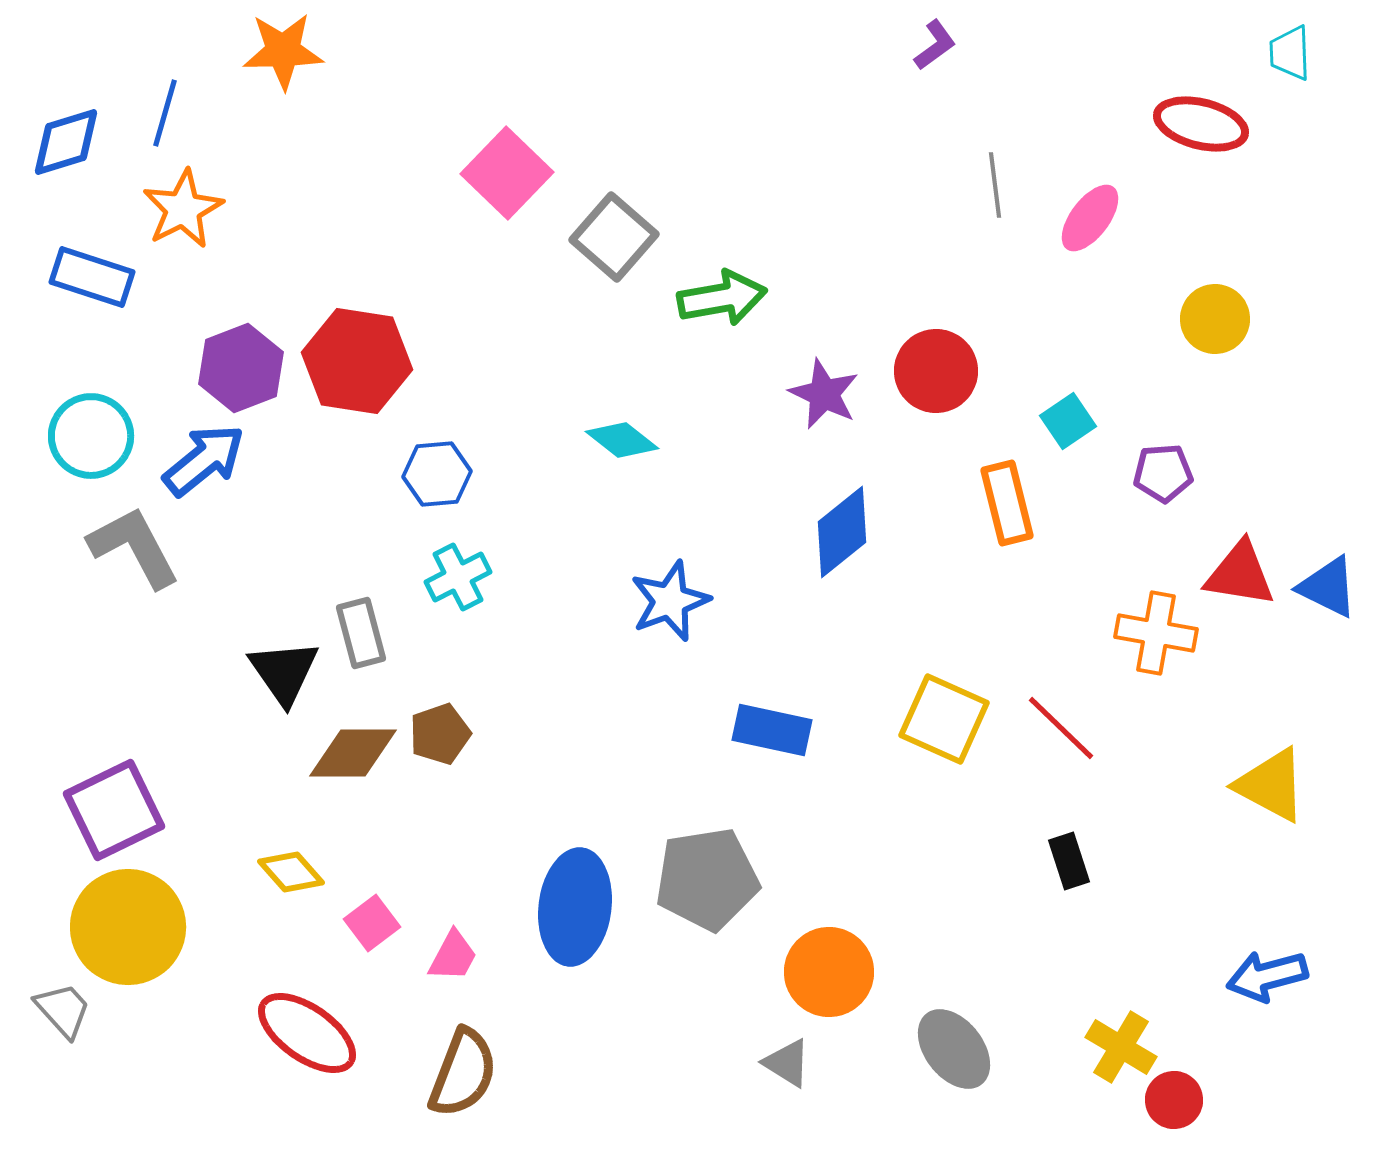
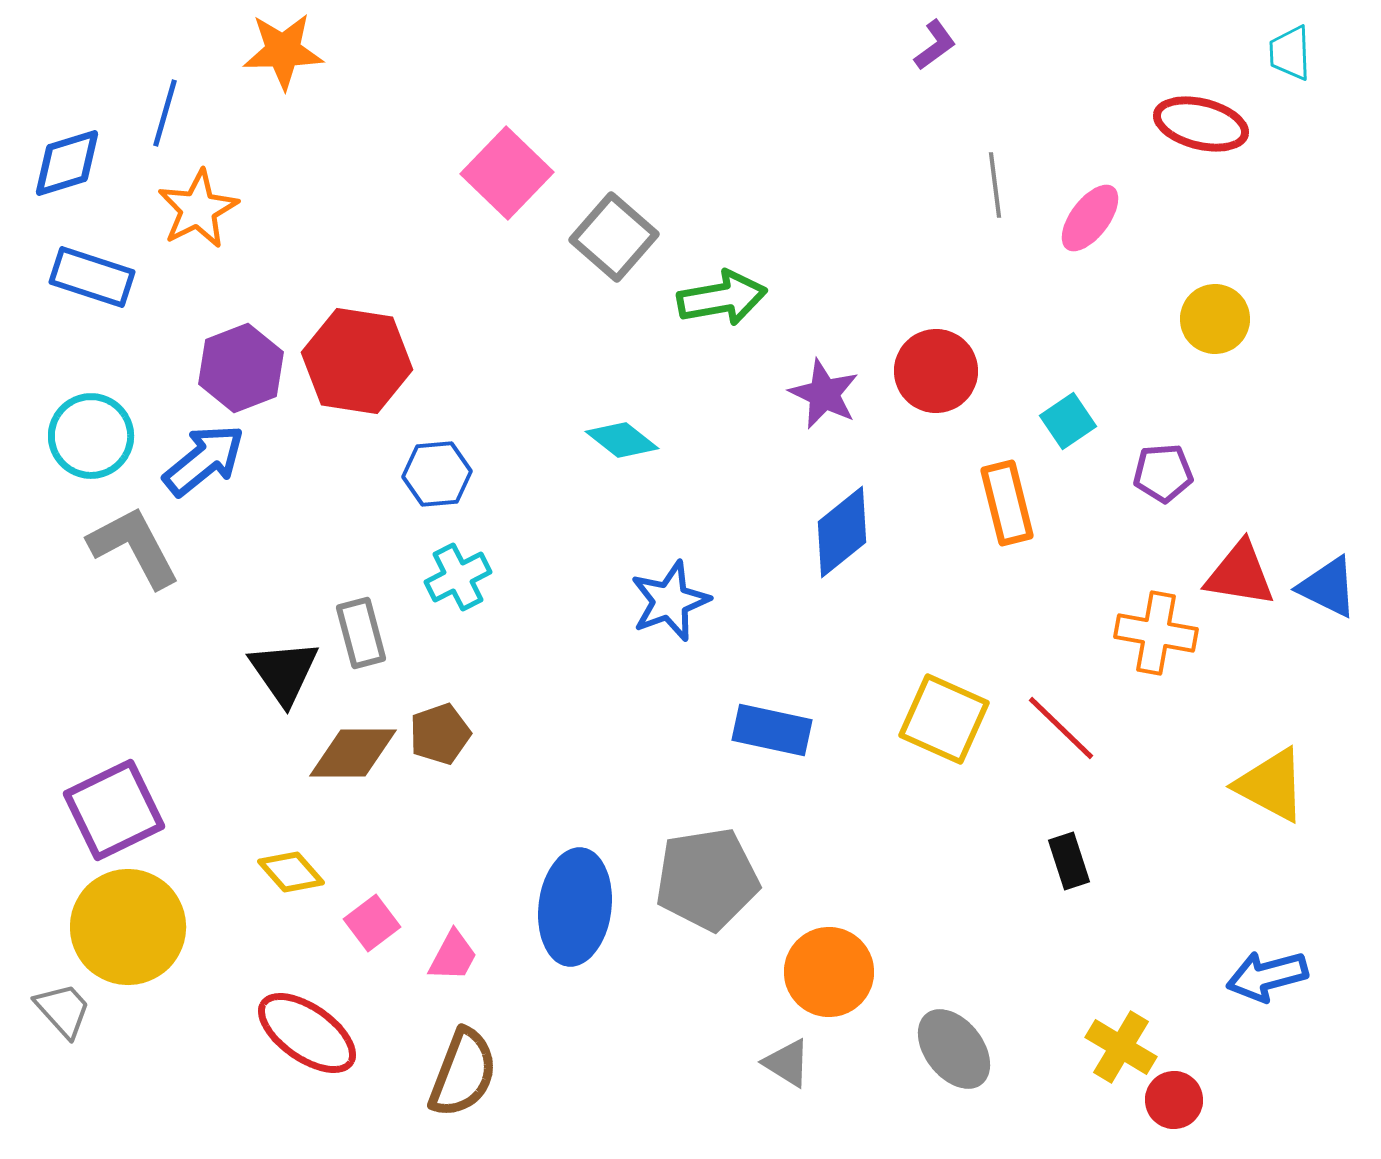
blue diamond at (66, 142): moved 1 px right, 21 px down
orange star at (183, 209): moved 15 px right
